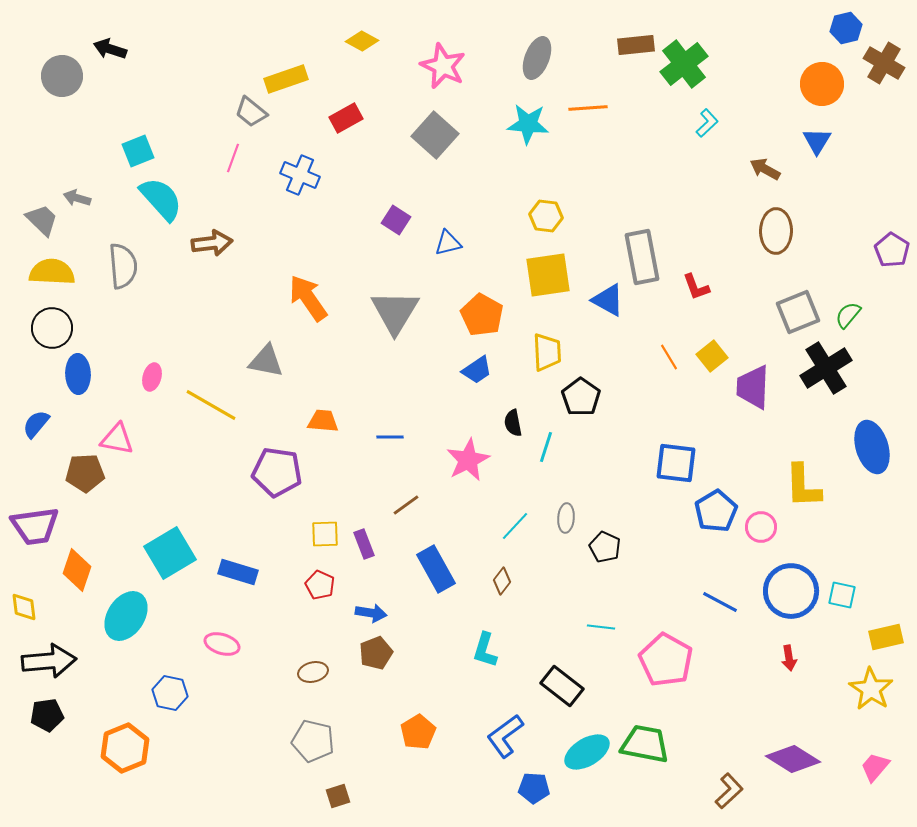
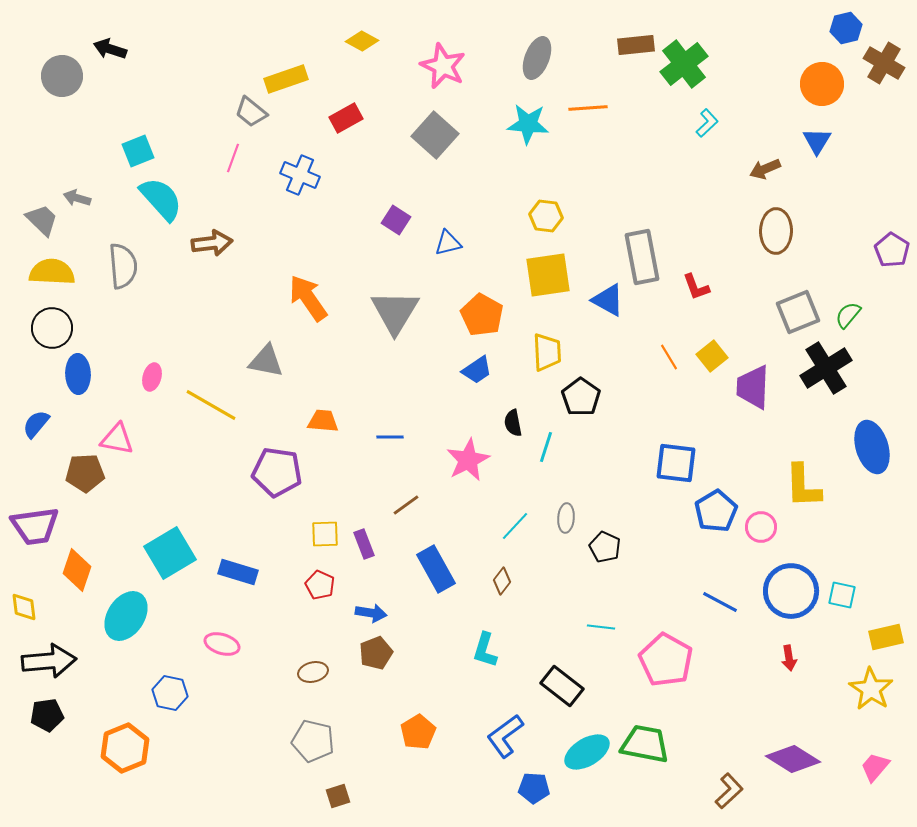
brown arrow at (765, 169): rotated 52 degrees counterclockwise
